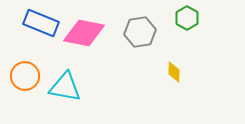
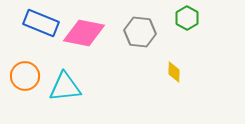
gray hexagon: rotated 16 degrees clockwise
cyan triangle: rotated 16 degrees counterclockwise
